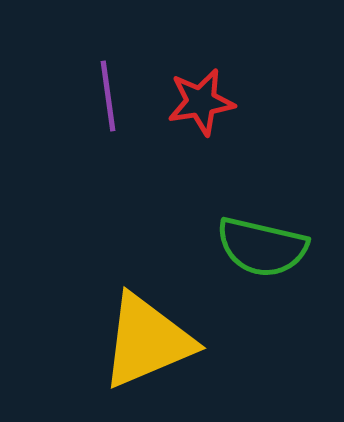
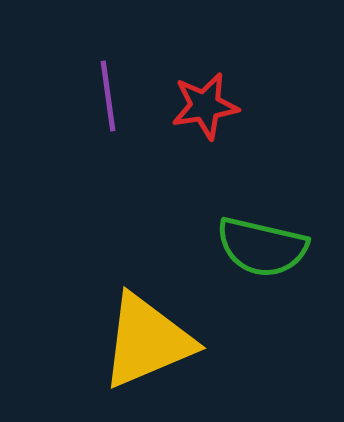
red star: moved 4 px right, 4 px down
